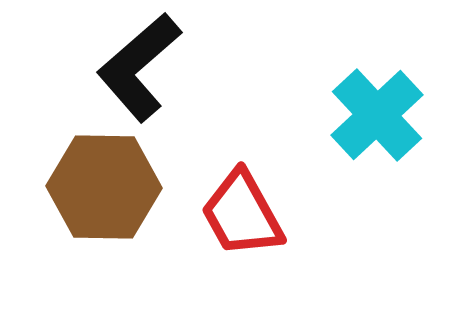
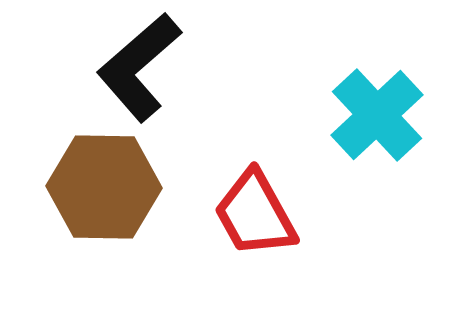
red trapezoid: moved 13 px right
